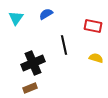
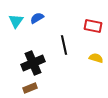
blue semicircle: moved 9 px left, 4 px down
cyan triangle: moved 3 px down
